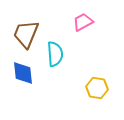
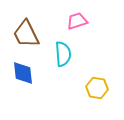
pink trapezoid: moved 6 px left, 1 px up; rotated 10 degrees clockwise
brown trapezoid: rotated 48 degrees counterclockwise
cyan semicircle: moved 8 px right
